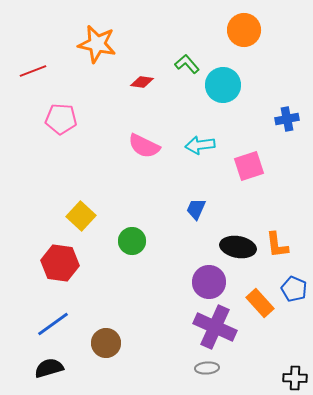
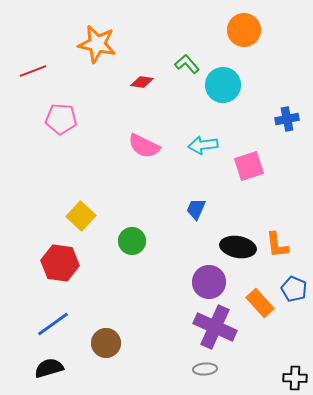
cyan arrow: moved 3 px right
gray ellipse: moved 2 px left, 1 px down
